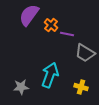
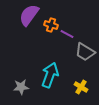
orange cross: rotated 24 degrees counterclockwise
purple line: rotated 16 degrees clockwise
gray trapezoid: moved 1 px up
yellow cross: rotated 16 degrees clockwise
